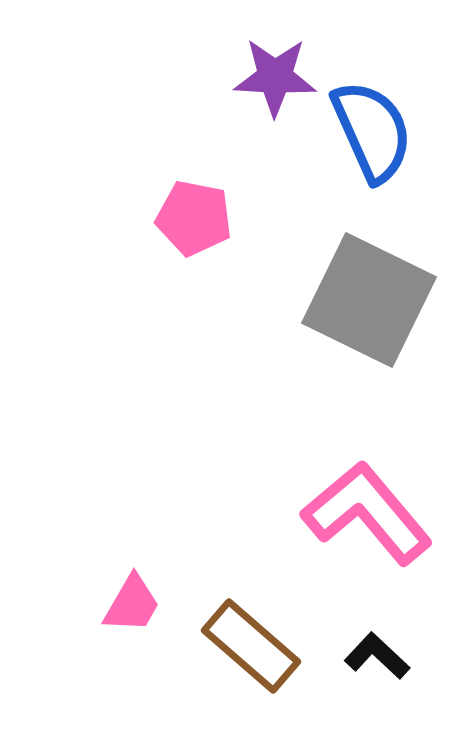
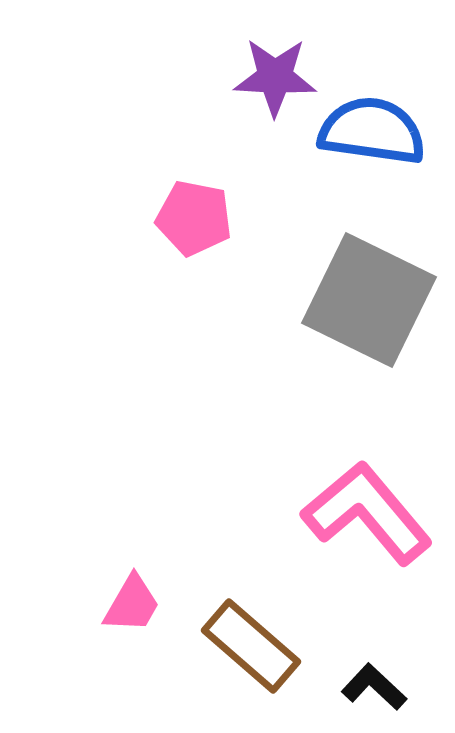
blue semicircle: rotated 58 degrees counterclockwise
black L-shape: moved 3 px left, 31 px down
